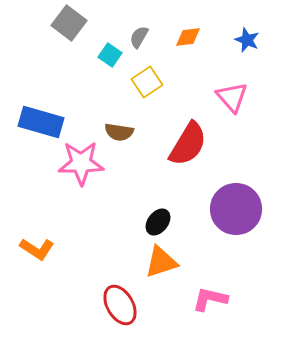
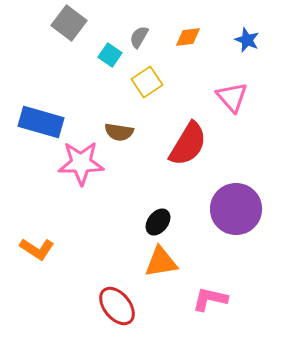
orange triangle: rotated 9 degrees clockwise
red ellipse: moved 3 px left, 1 px down; rotated 9 degrees counterclockwise
